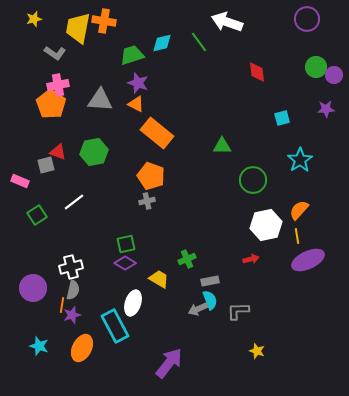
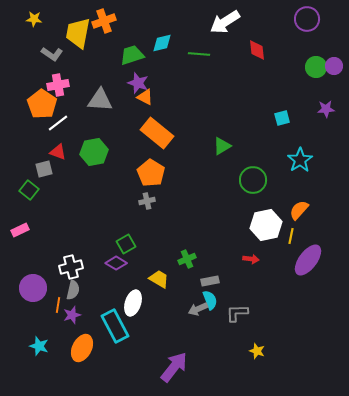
yellow star at (34, 19): rotated 21 degrees clockwise
orange cross at (104, 21): rotated 30 degrees counterclockwise
white arrow at (227, 22): moved 2 px left; rotated 52 degrees counterclockwise
yellow trapezoid at (78, 28): moved 5 px down
green line at (199, 42): moved 12 px down; rotated 50 degrees counterclockwise
gray L-shape at (55, 53): moved 3 px left, 1 px down
red diamond at (257, 72): moved 22 px up
purple circle at (334, 75): moved 9 px up
orange pentagon at (51, 104): moved 9 px left
orange triangle at (136, 104): moved 9 px right, 7 px up
green triangle at (222, 146): rotated 30 degrees counterclockwise
gray square at (46, 165): moved 2 px left, 4 px down
orange pentagon at (151, 176): moved 3 px up; rotated 12 degrees clockwise
pink rectangle at (20, 181): moved 49 px down; rotated 48 degrees counterclockwise
white line at (74, 202): moved 16 px left, 79 px up
green square at (37, 215): moved 8 px left, 25 px up; rotated 18 degrees counterclockwise
yellow line at (297, 236): moved 6 px left; rotated 21 degrees clockwise
green square at (126, 244): rotated 18 degrees counterclockwise
red arrow at (251, 259): rotated 21 degrees clockwise
purple ellipse at (308, 260): rotated 28 degrees counterclockwise
purple diamond at (125, 263): moved 9 px left
orange line at (62, 305): moved 4 px left
gray L-shape at (238, 311): moved 1 px left, 2 px down
purple arrow at (169, 363): moved 5 px right, 4 px down
